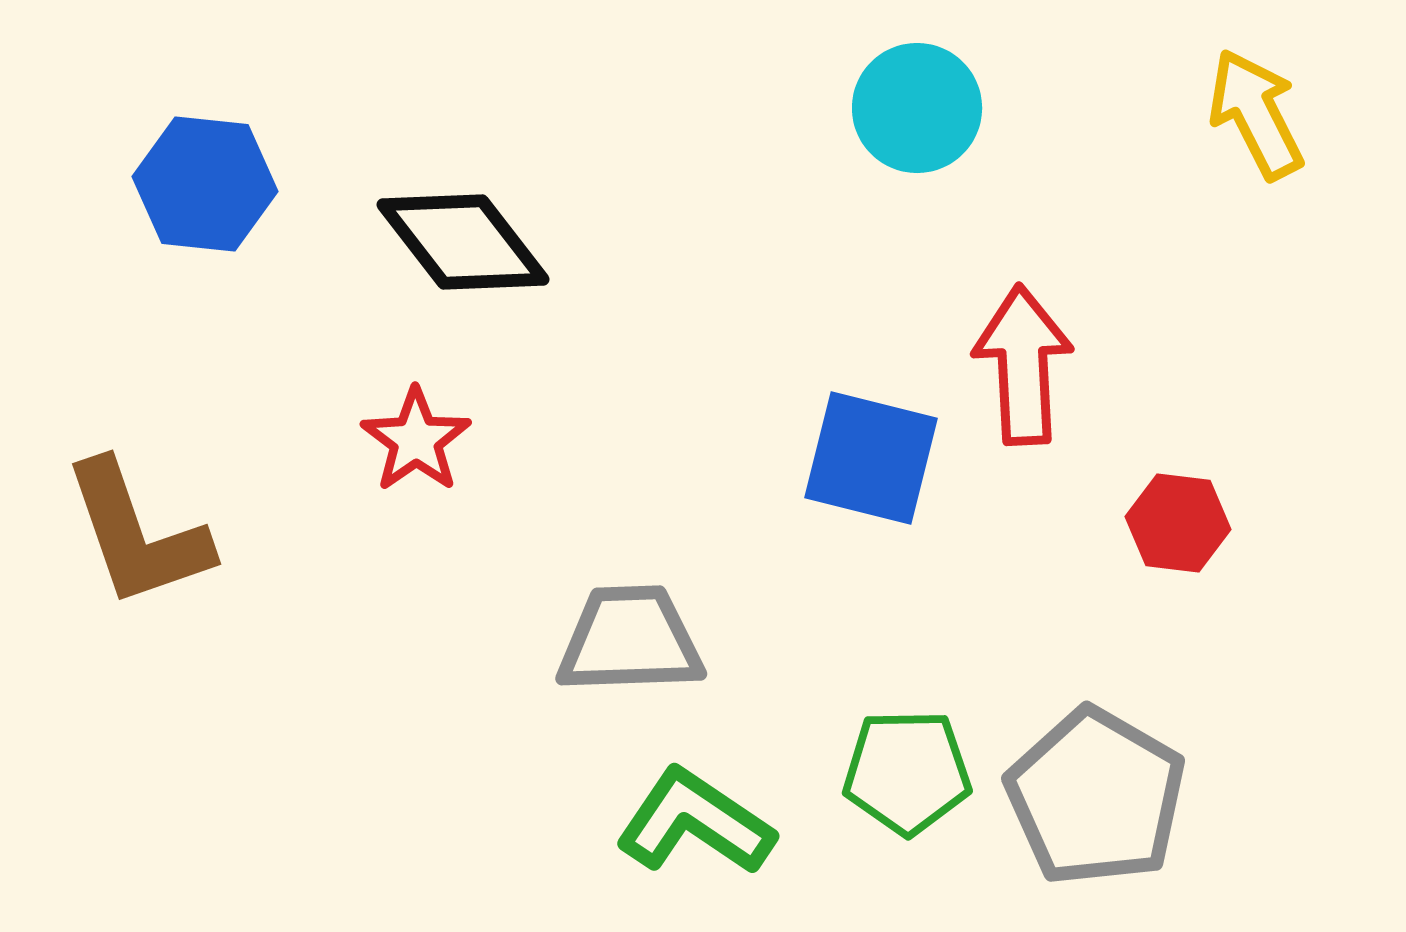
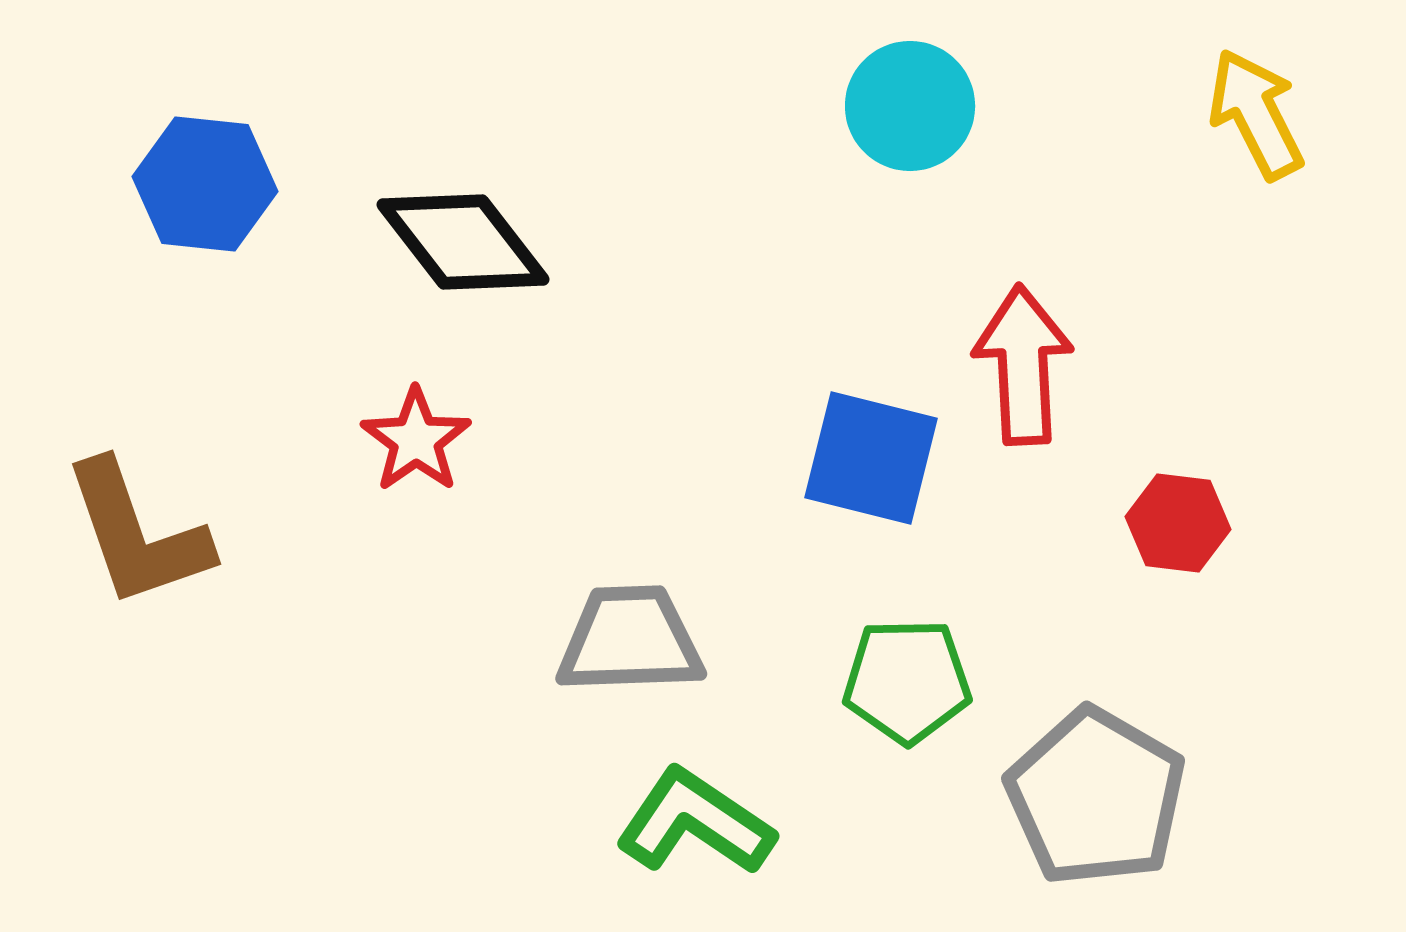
cyan circle: moved 7 px left, 2 px up
green pentagon: moved 91 px up
